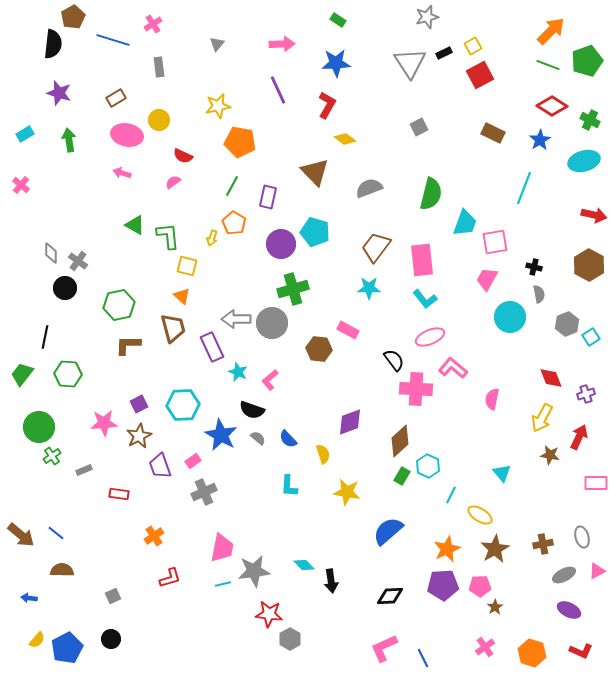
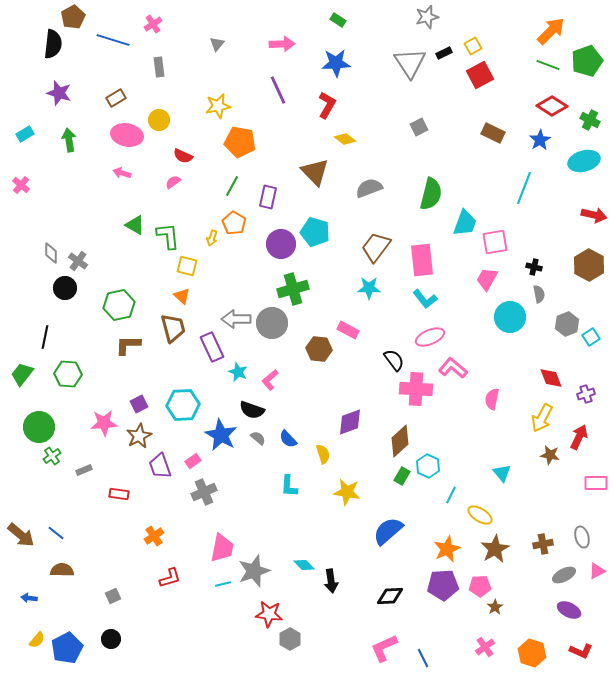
gray star at (254, 571): rotated 12 degrees counterclockwise
